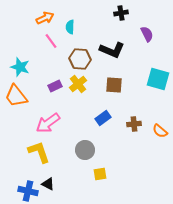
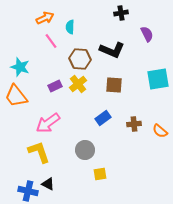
cyan square: rotated 25 degrees counterclockwise
